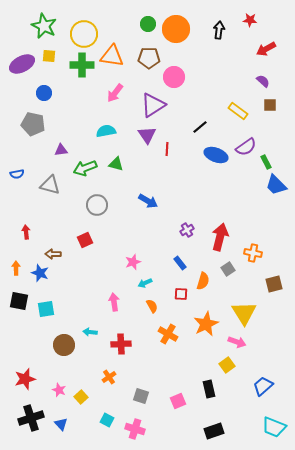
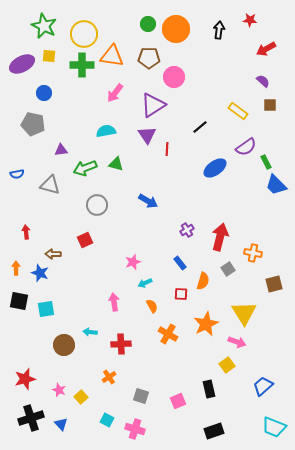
blue ellipse at (216, 155): moved 1 px left, 13 px down; rotated 55 degrees counterclockwise
